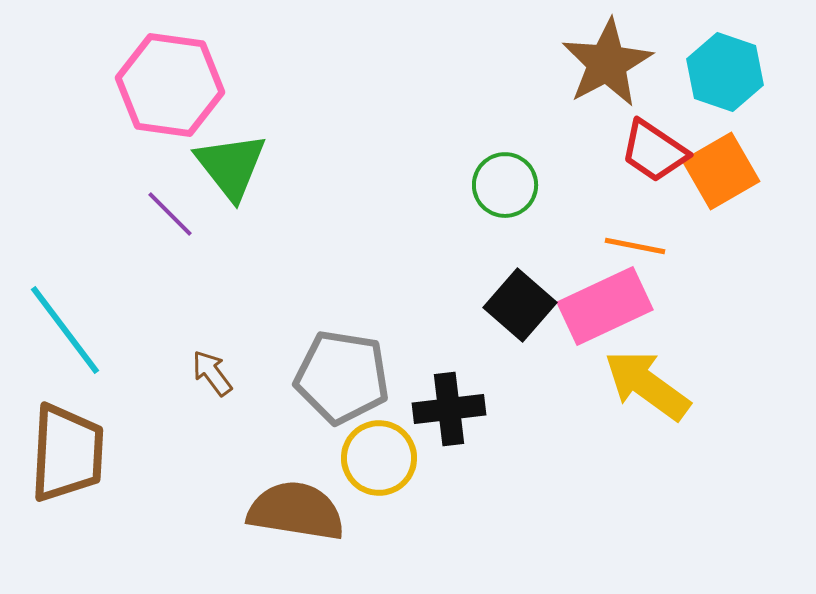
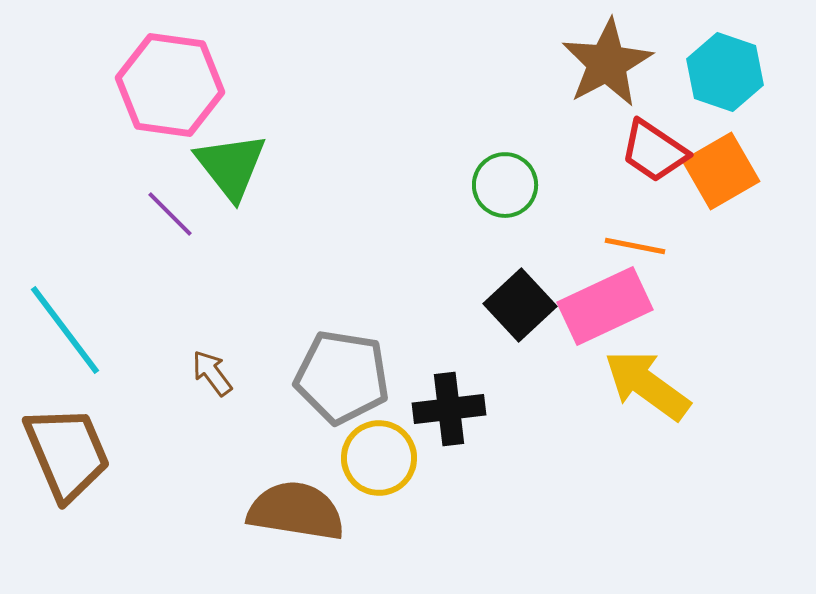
black square: rotated 6 degrees clockwise
brown trapezoid: rotated 26 degrees counterclockwise
